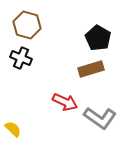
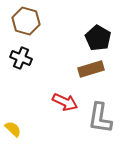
brown hexagon: moved 1 px left, 4 px up
gray L-shape: rotated 64 degrees clockwise
